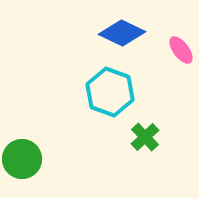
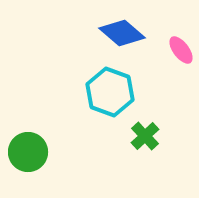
blue diamond: rotated 15 degrees clockwise
green cross: moved 1 px up
green circle: moved 6 px right, 7 px up
